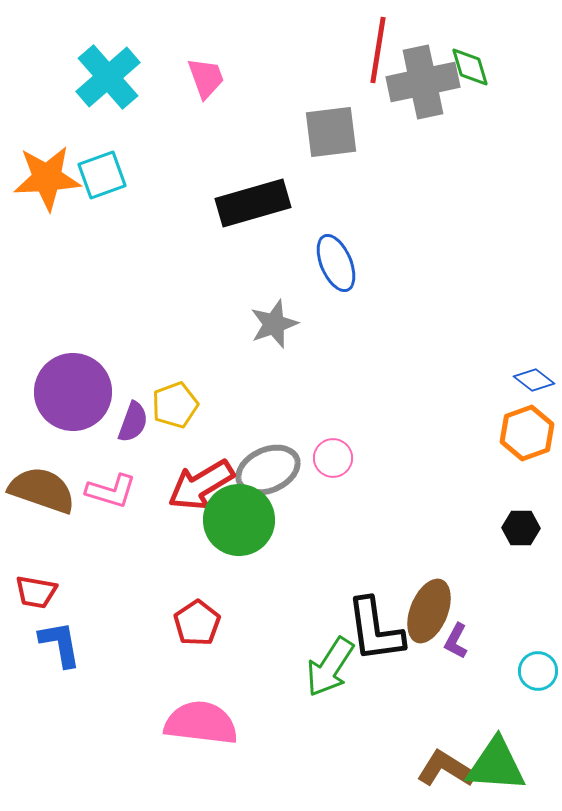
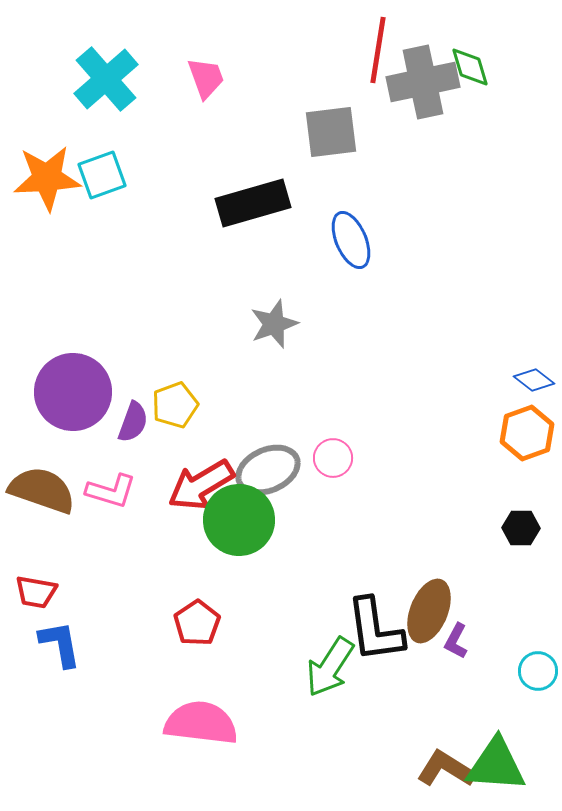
cyan cross: moved 2 px left, 2 px down
blue ellipse: moved 15 px right, 23 px up
